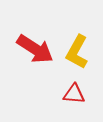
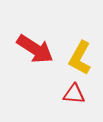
yellow L-shape: moved 3 px right, 6 px down
